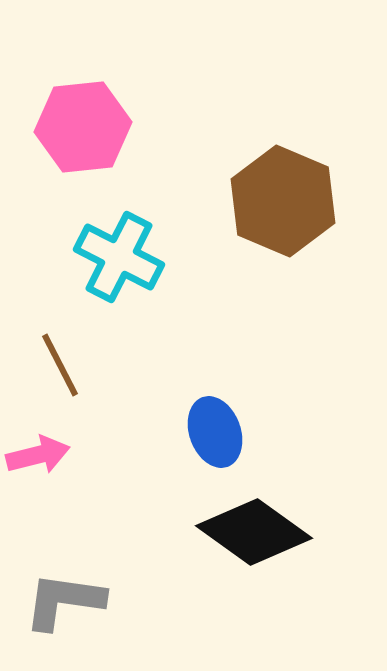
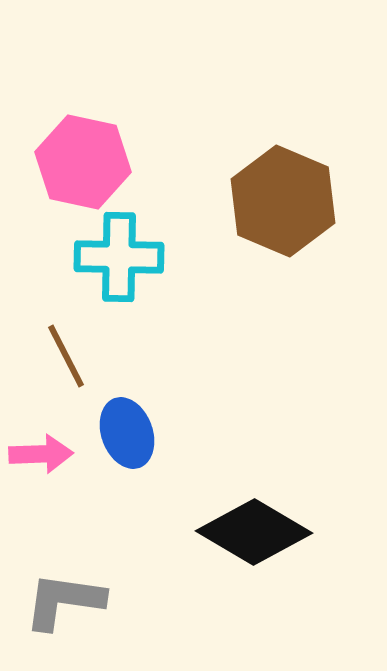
pink hexagon: moved 35 px down; rotated 18 degrees clockwise
cyan cross: rotated 26 degrees counterclockwise
brown line: moved 6 px right, 9 px up
blue ellipse: moved 88 px left, 1 px down
pink arrow: moved 3 px right, 1 px up; rotated 12 degrees clockwise
black diamond: rotated 5 degrees counterclockwise
